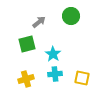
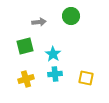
gray arrow: rotated 32 degrees clockwise
green square: moved 2 px left, 2 px down
yellow square: moved 4 px right
